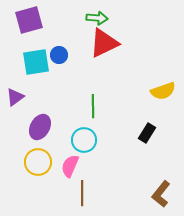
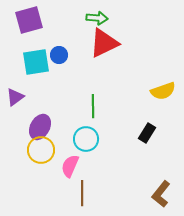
cyan circle: moved 2 px right, 1 px up
yellow circle: moved 3 px right, 12 px up
